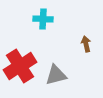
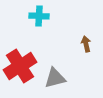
cyan cross: moved 4 px left, 3 px up
gray triangle: moved 1 px left, 3 px down
